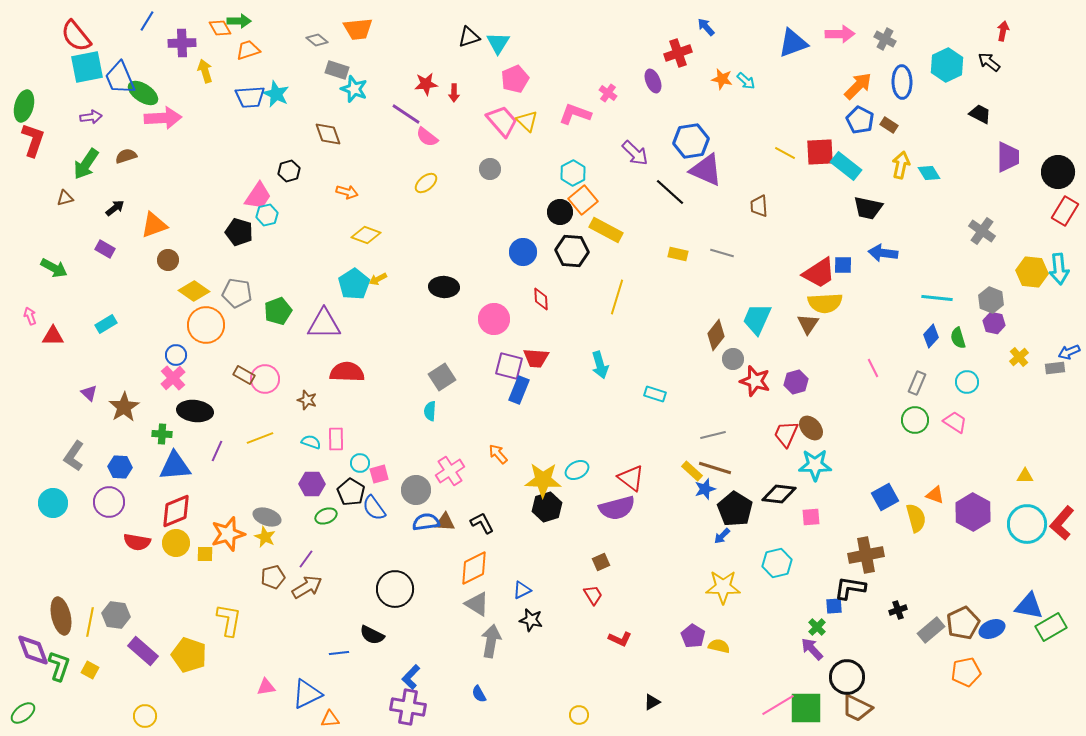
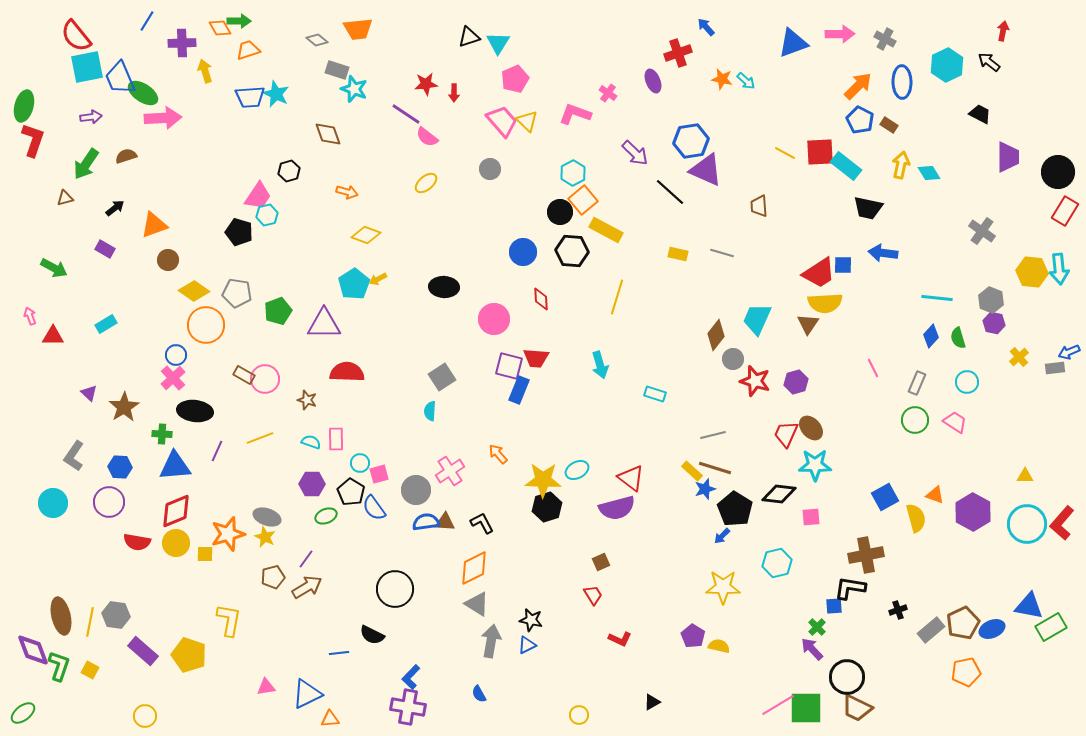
blue triangle at (522, 590): moved 5 px right, 55 px down
